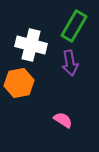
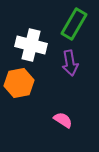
green rectangle: moved 2 px up
